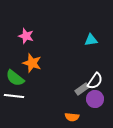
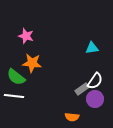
cyan triangle: moved 1 px right, 8 px down
orange star: rotated 12 degrees counterclockwise
green semicircle: moved 1 px right, 1 px up
